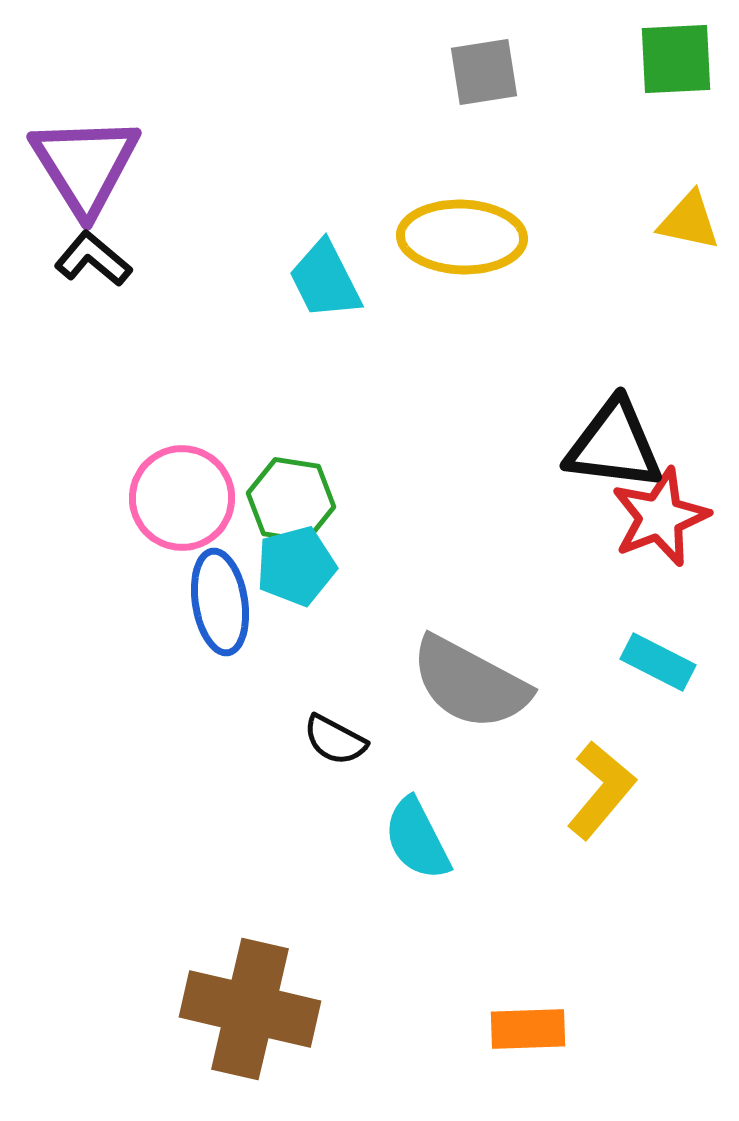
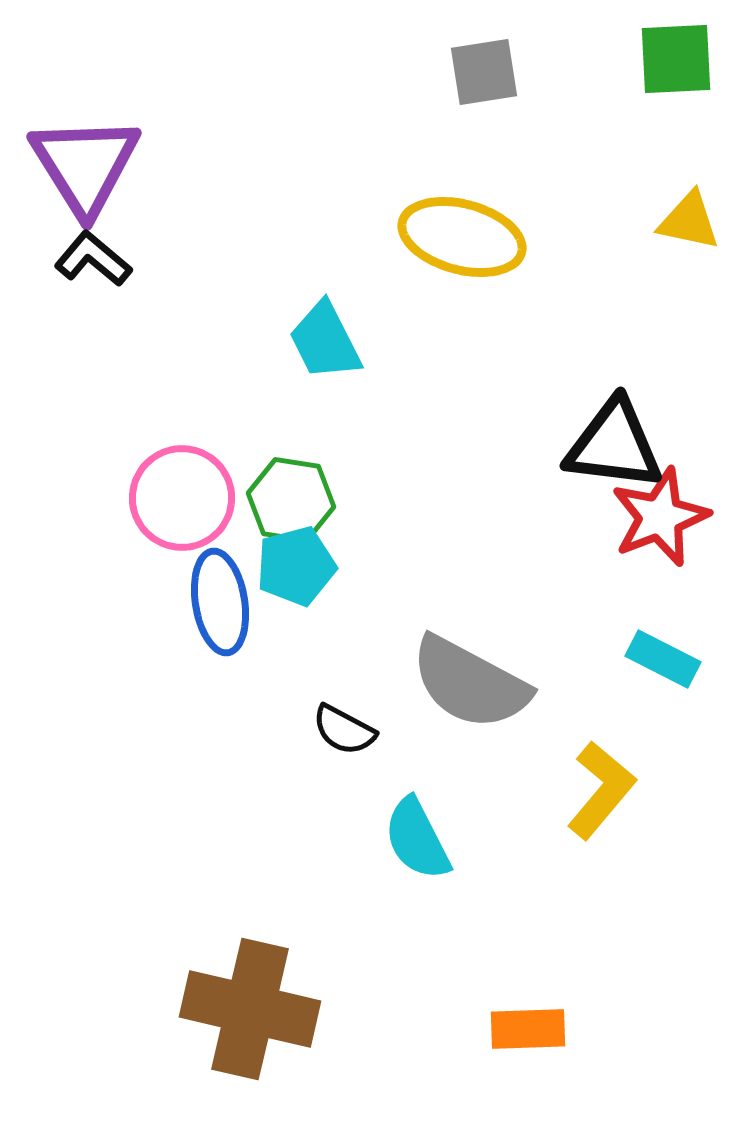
yellow ellipse: rotated 13 degrees clockwise
cyan trapezoid: moved 61 px down
cyan rectangle: moved 5 px right, 3 px up
black semicircle: moved 9 px right, 10 px up
